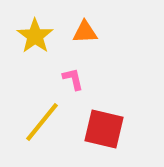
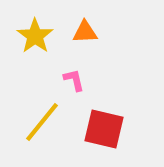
pink L-shape: moved 1 px right, 1 px down
